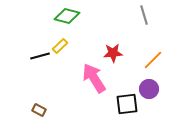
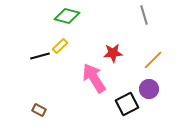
black square: rotated 20 degrees counterclockwise
